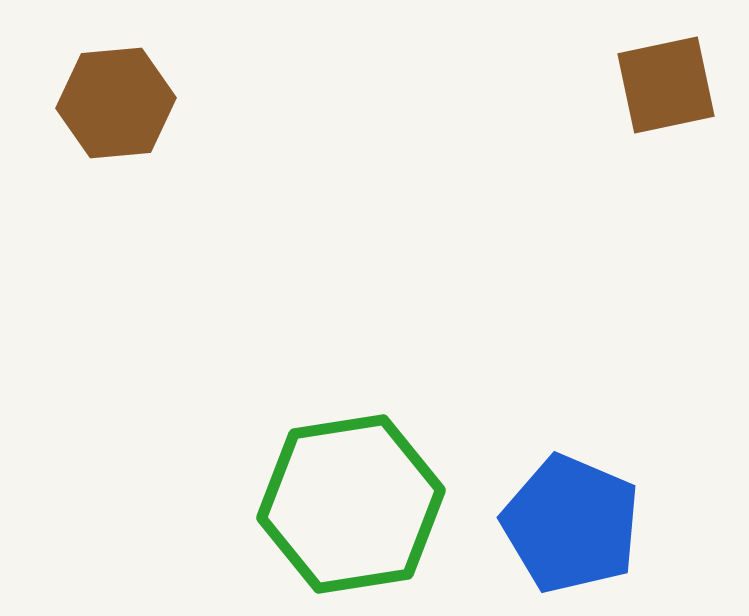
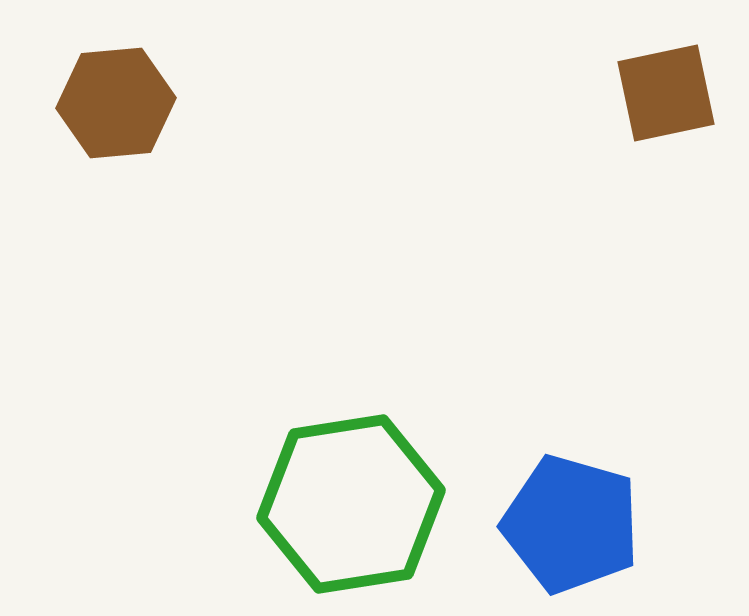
brown square: moved 8 px down
blue pentagon: rotated 7 degrees counterclockwise
